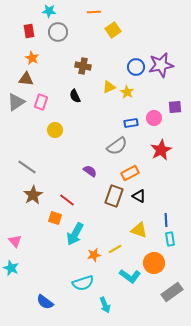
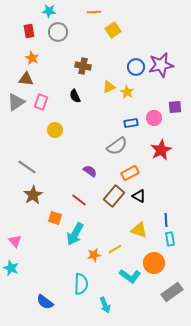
brown rectangle at (114, 196): rotated 20 degrees clockwise
red line at (67, 200): moved 12 px right
cyan semicircle at (83, 283): moved 2 px left, 1 px down; rotated 70 degrees counterclockwise
